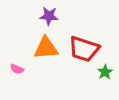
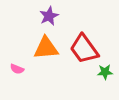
purple star: rotated 30 degrees counterclockwise
red trapezoid: rotated 36 degrees clockwise
green star: rotated 28 degrees clockwise
